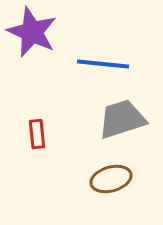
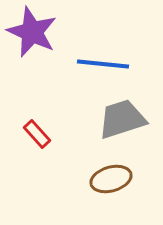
red rectangle: rotated 36 degrees counterclockwise
